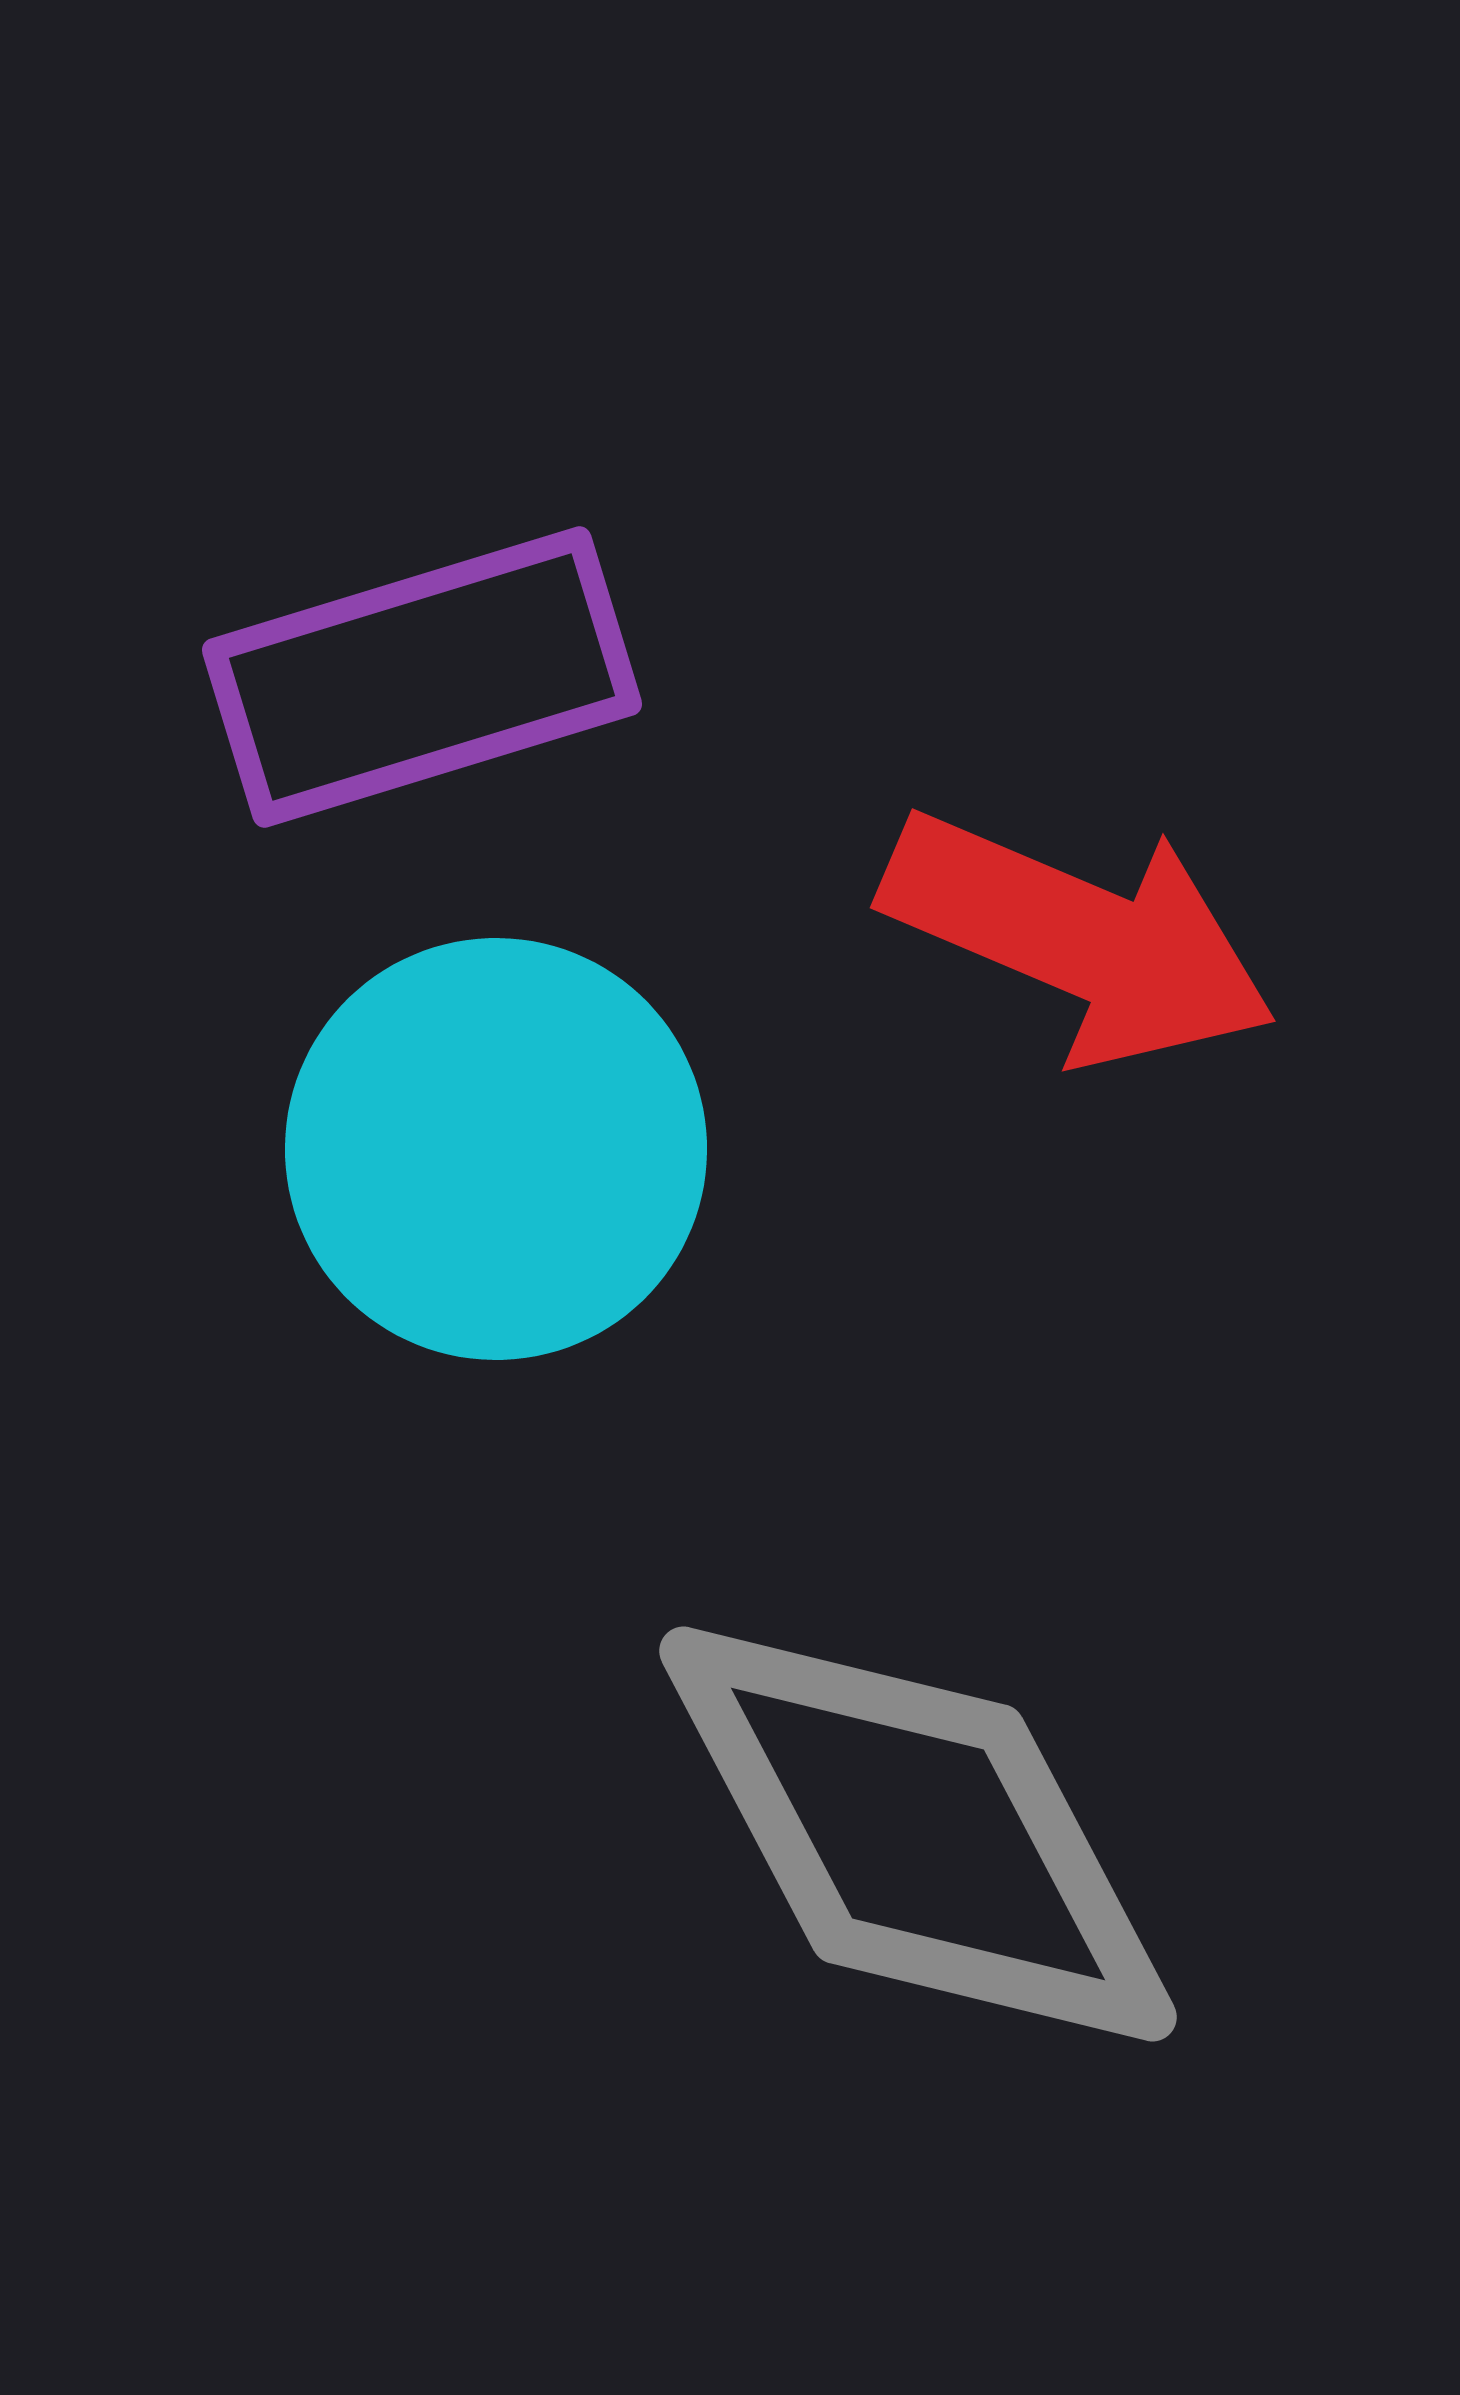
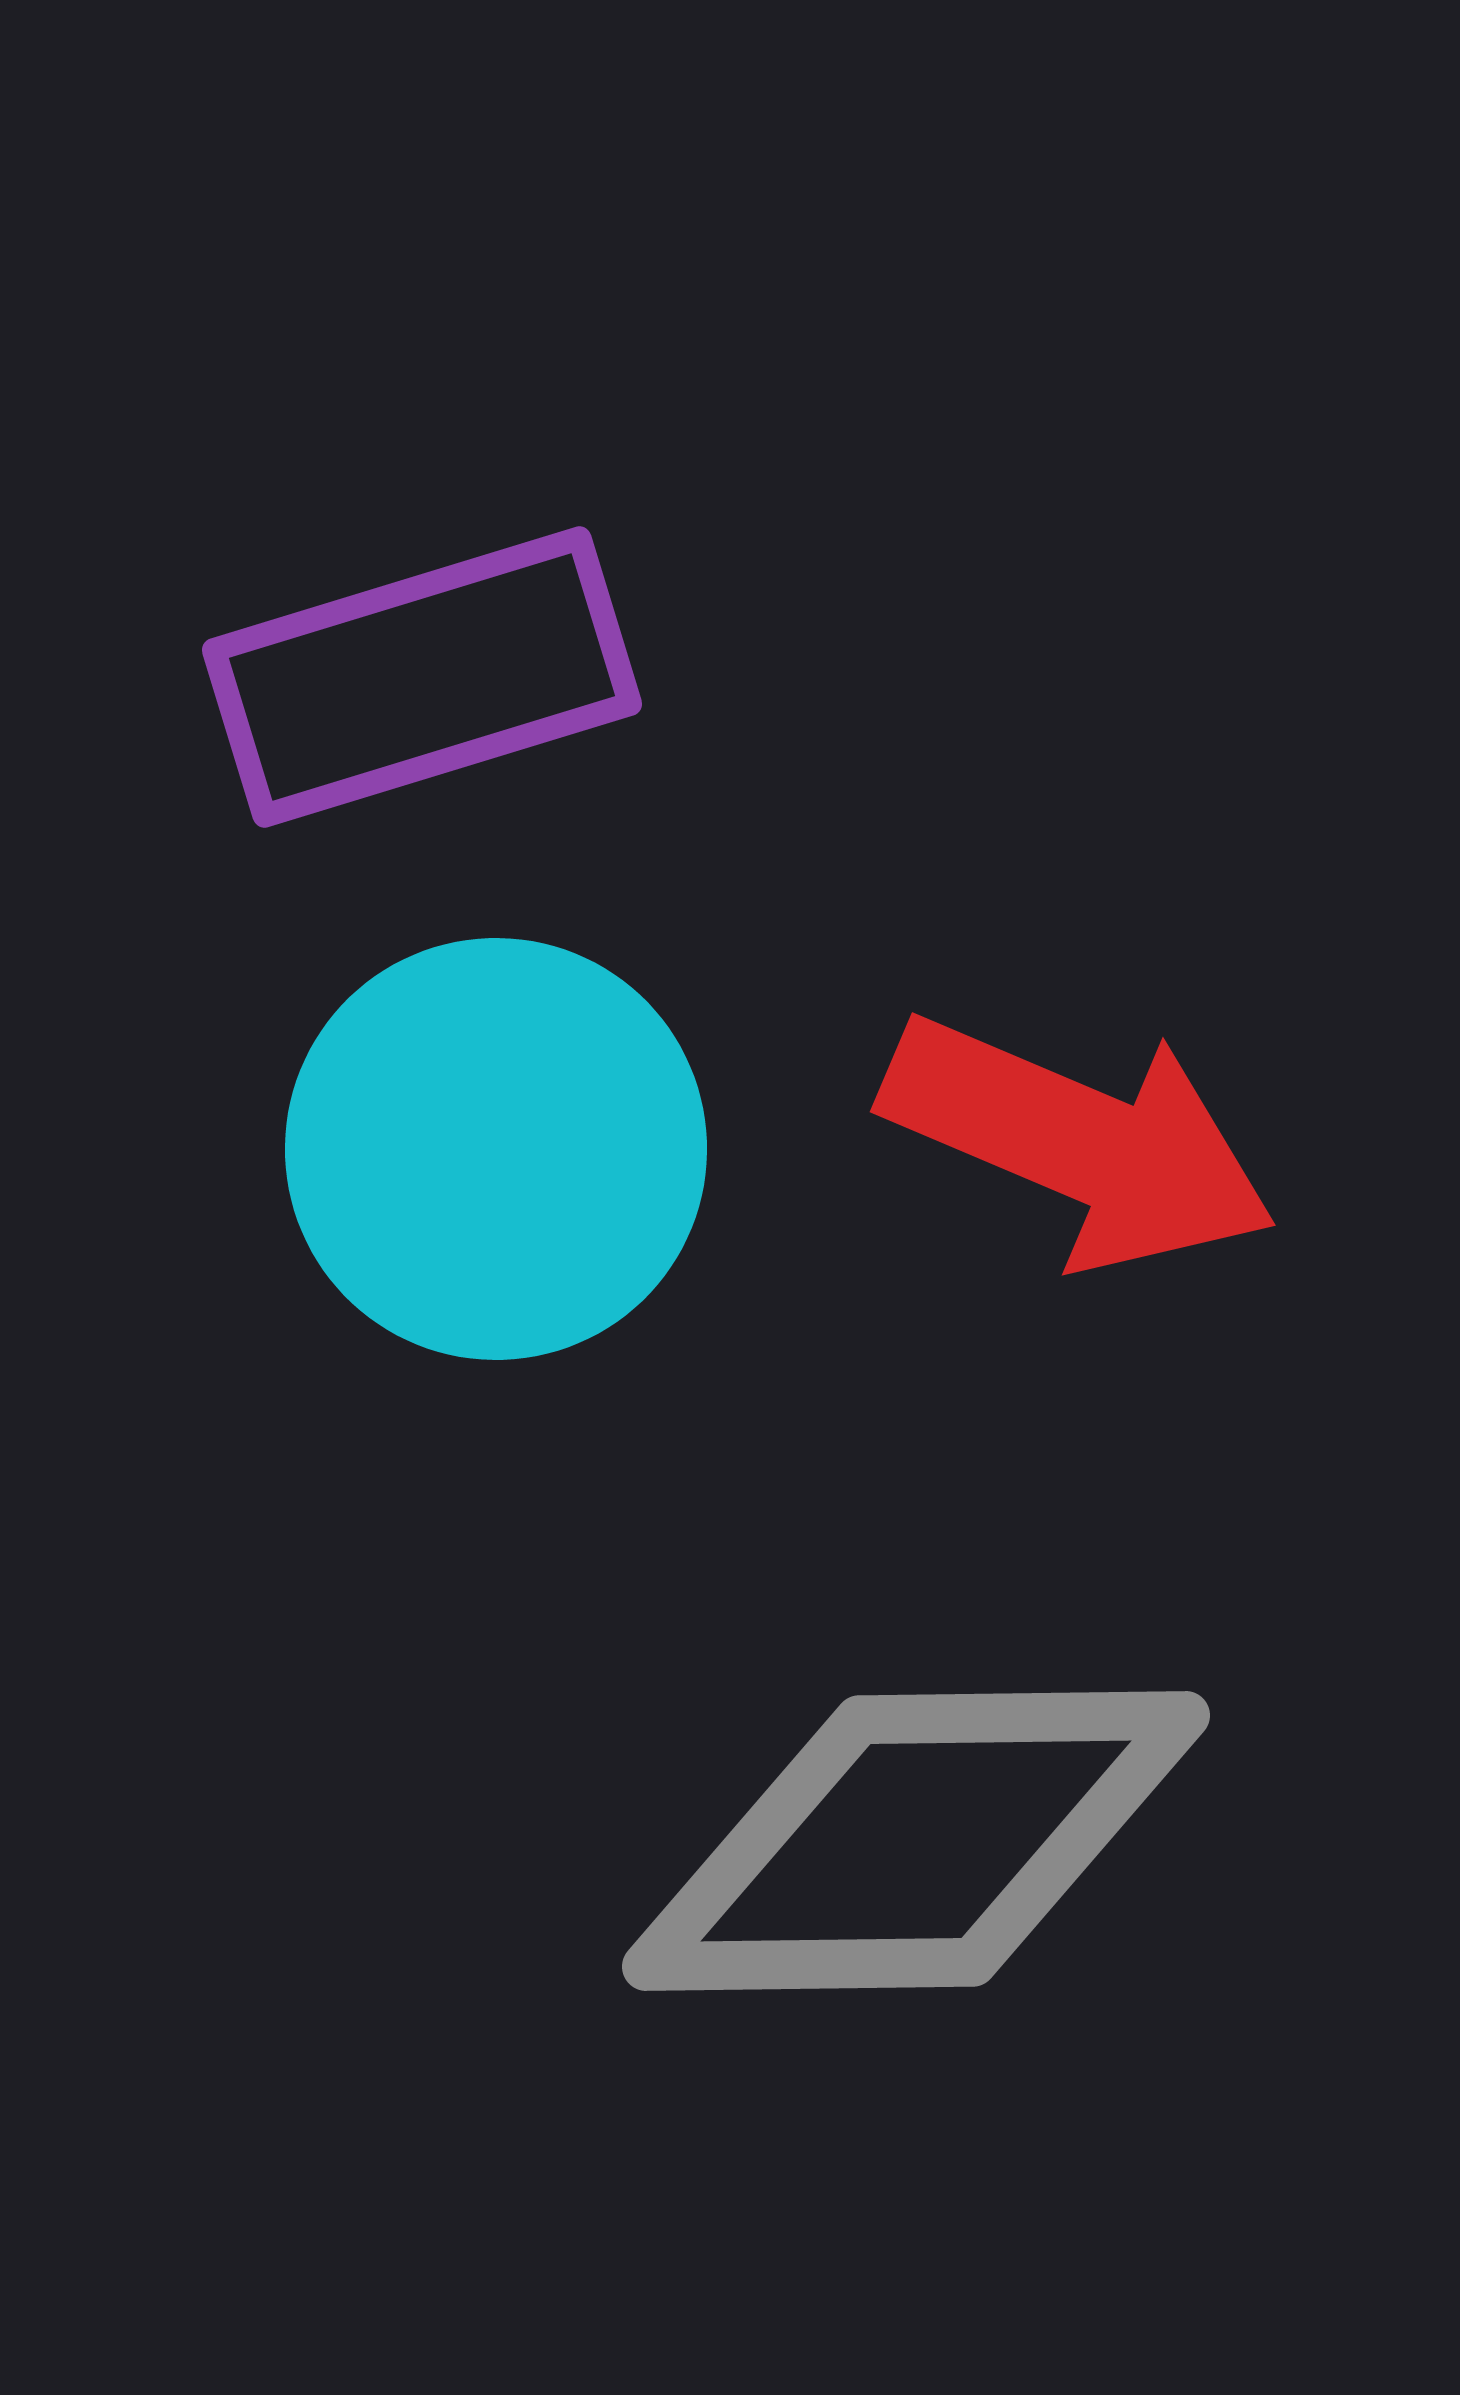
red arrow: moved 204 px down
gray diamond: moved 2 px left, 7 px down; rotated 63 degrees counterclockwise
